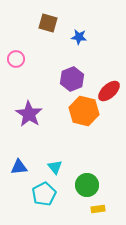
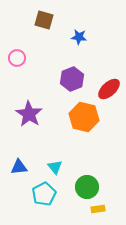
brown square: moved 4 px left, 3 px up
pink circle: moved 1 px right, 1 px up
red ellipse: moved 2 px up
orange hexagon: moved 6 px down
green circle: moved 2 px down
